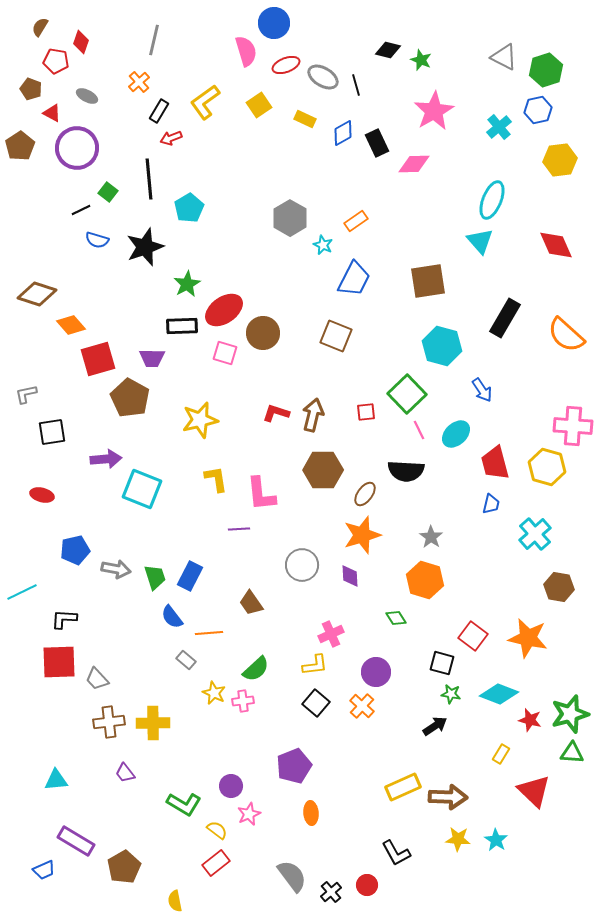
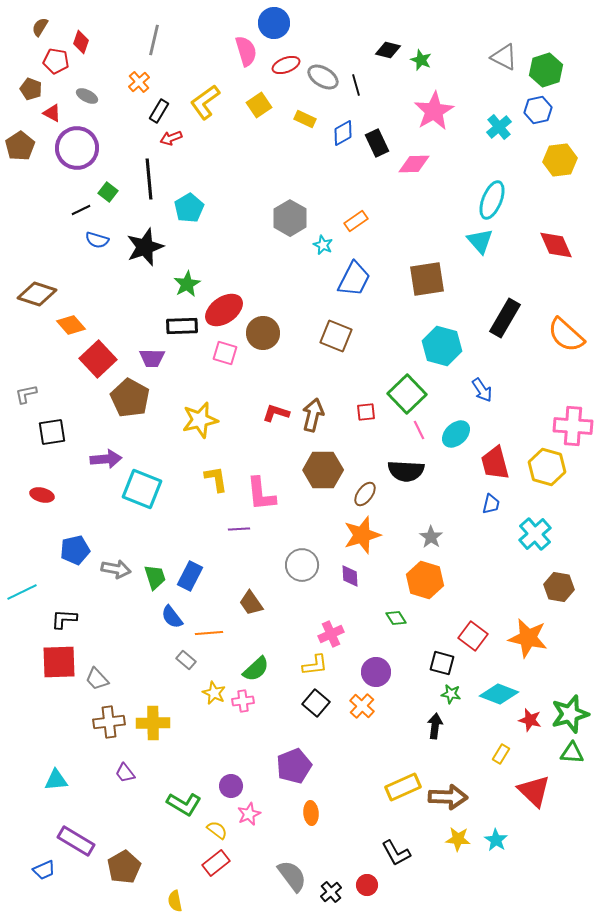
brown square at (428, 281): moved 1 px left, 2 px up
red square at (98, 359): rotated 27 degrees counterclockwise
black arrow at (435, 726): rotated 50 degrees counterclockwise
